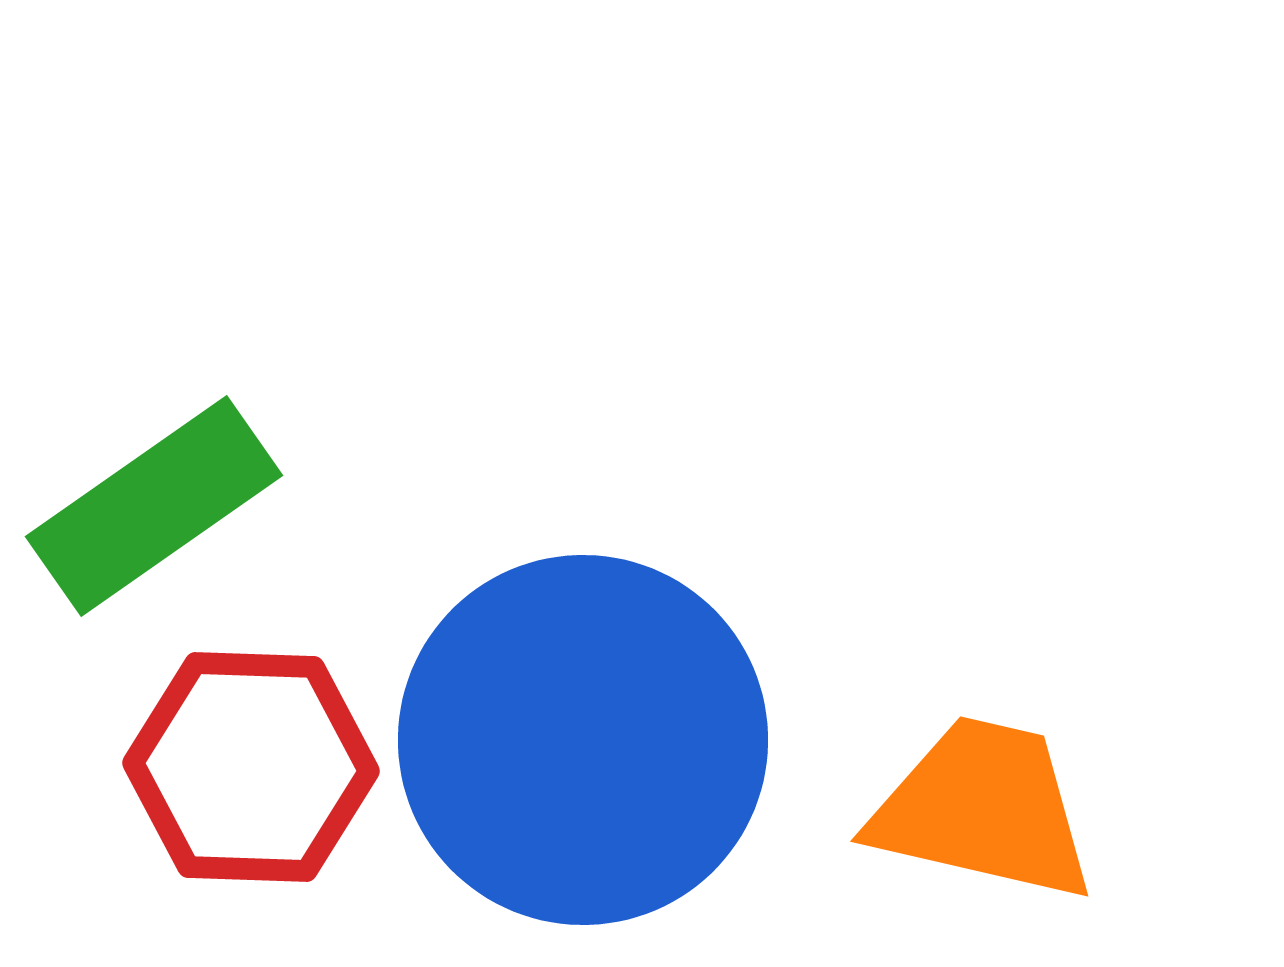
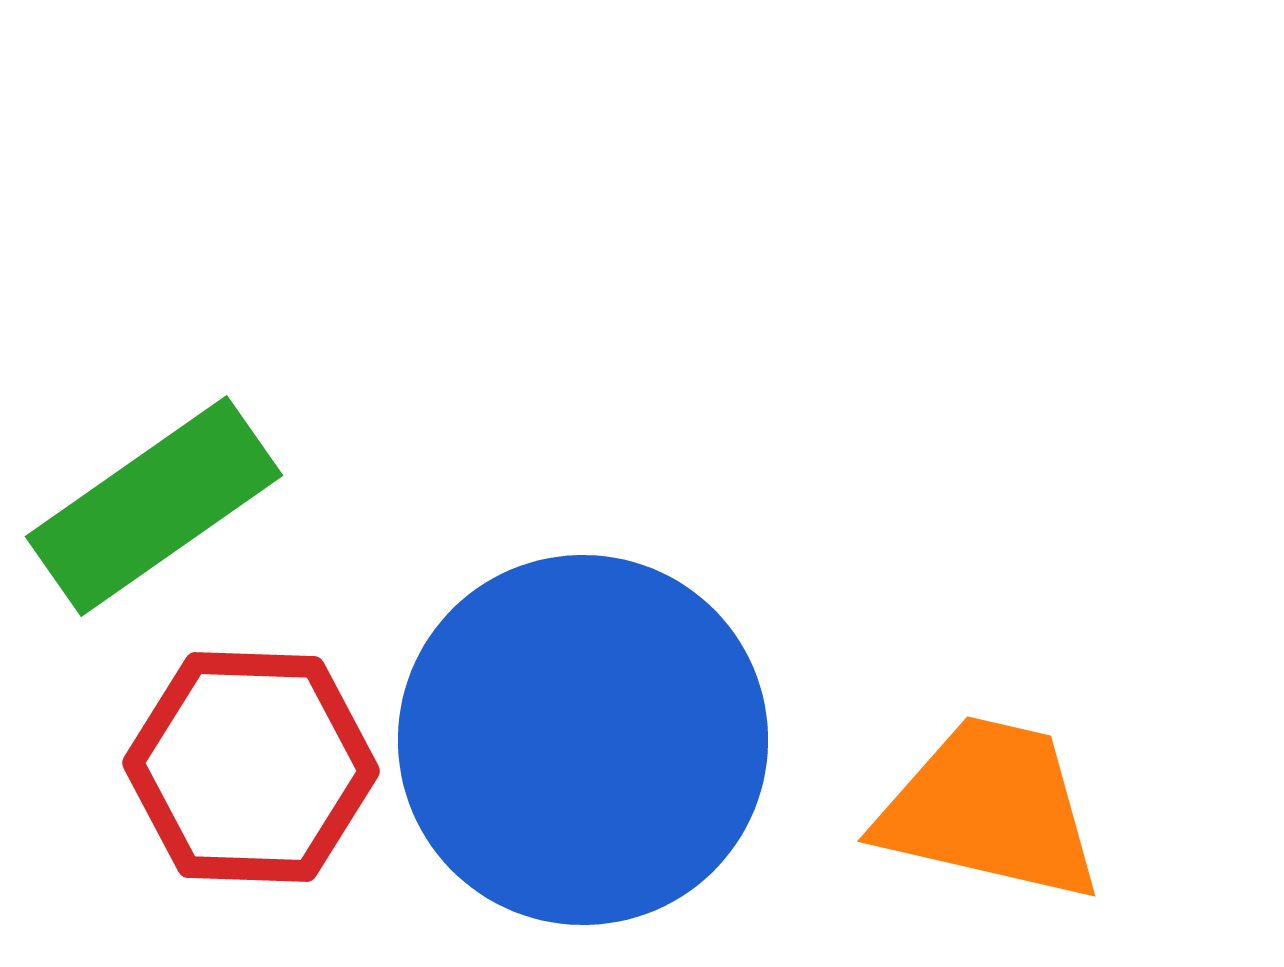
orange trapezoid: moved 7 px right
